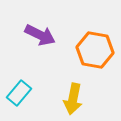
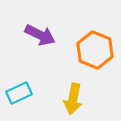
orange hexagon: rotated 12 degrees clockwise
cyan rectangle: rotated 25 degrees clockwise
